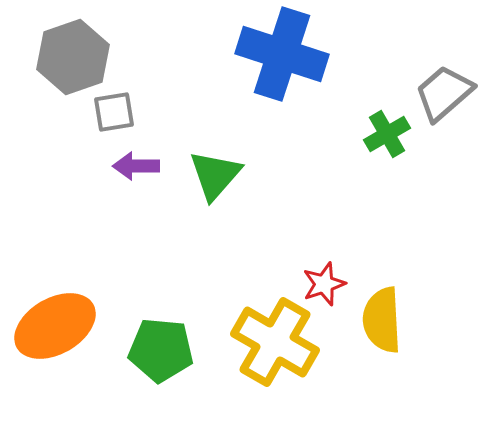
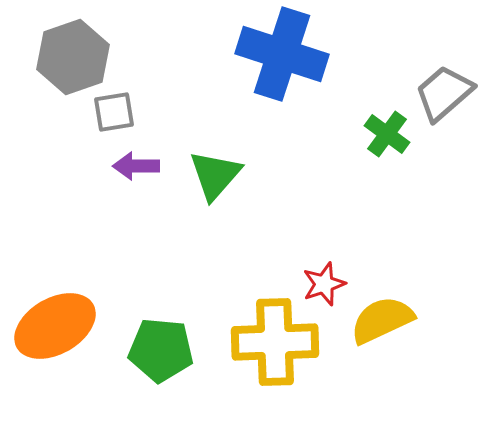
green cross: rotated 24 degrees counterclockwise
yellow semicircle: rotated 68 degrees clockwise
yellow cross: rotated 32 degrees counterclockwise
